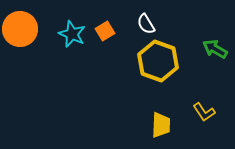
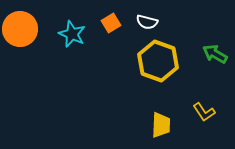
white semicircle: moved 1 px right, 2 px up; rotated 45 degrees counterclockwise
orange square: moved 6 px right, 8 px up
green arrow: moved 5 px down
